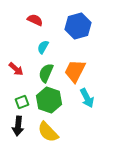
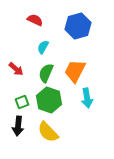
cyan arrow: rotated 18 degrees clockwise
